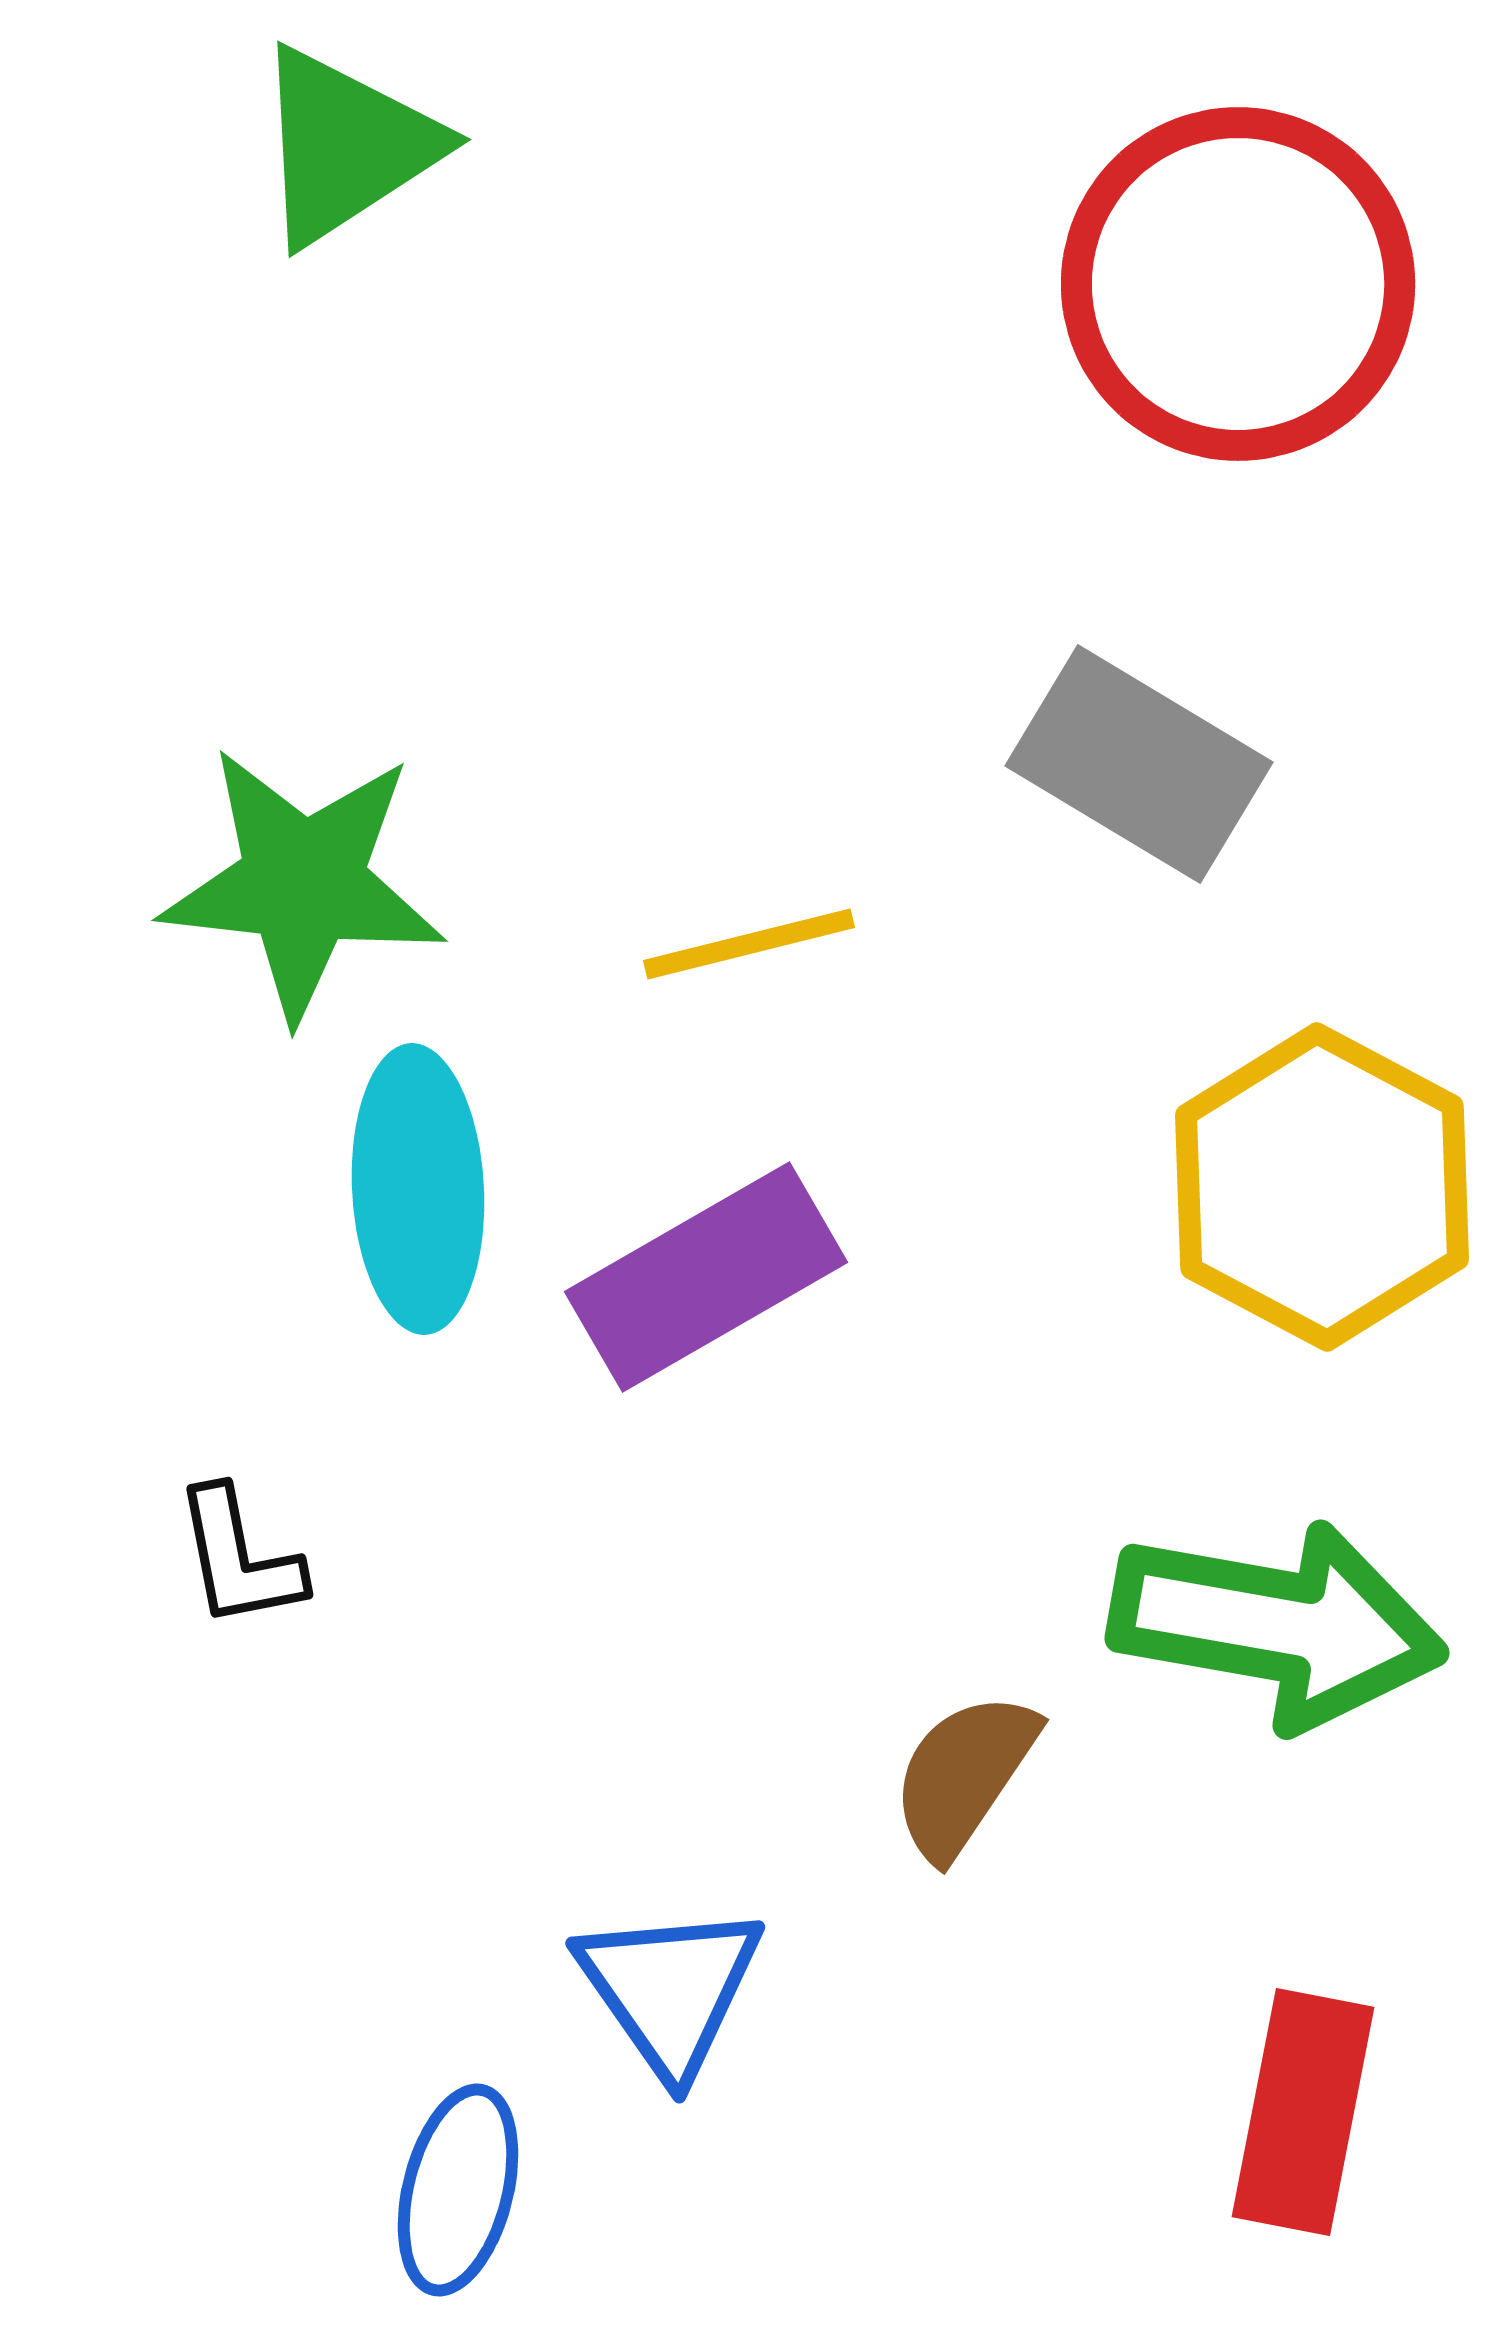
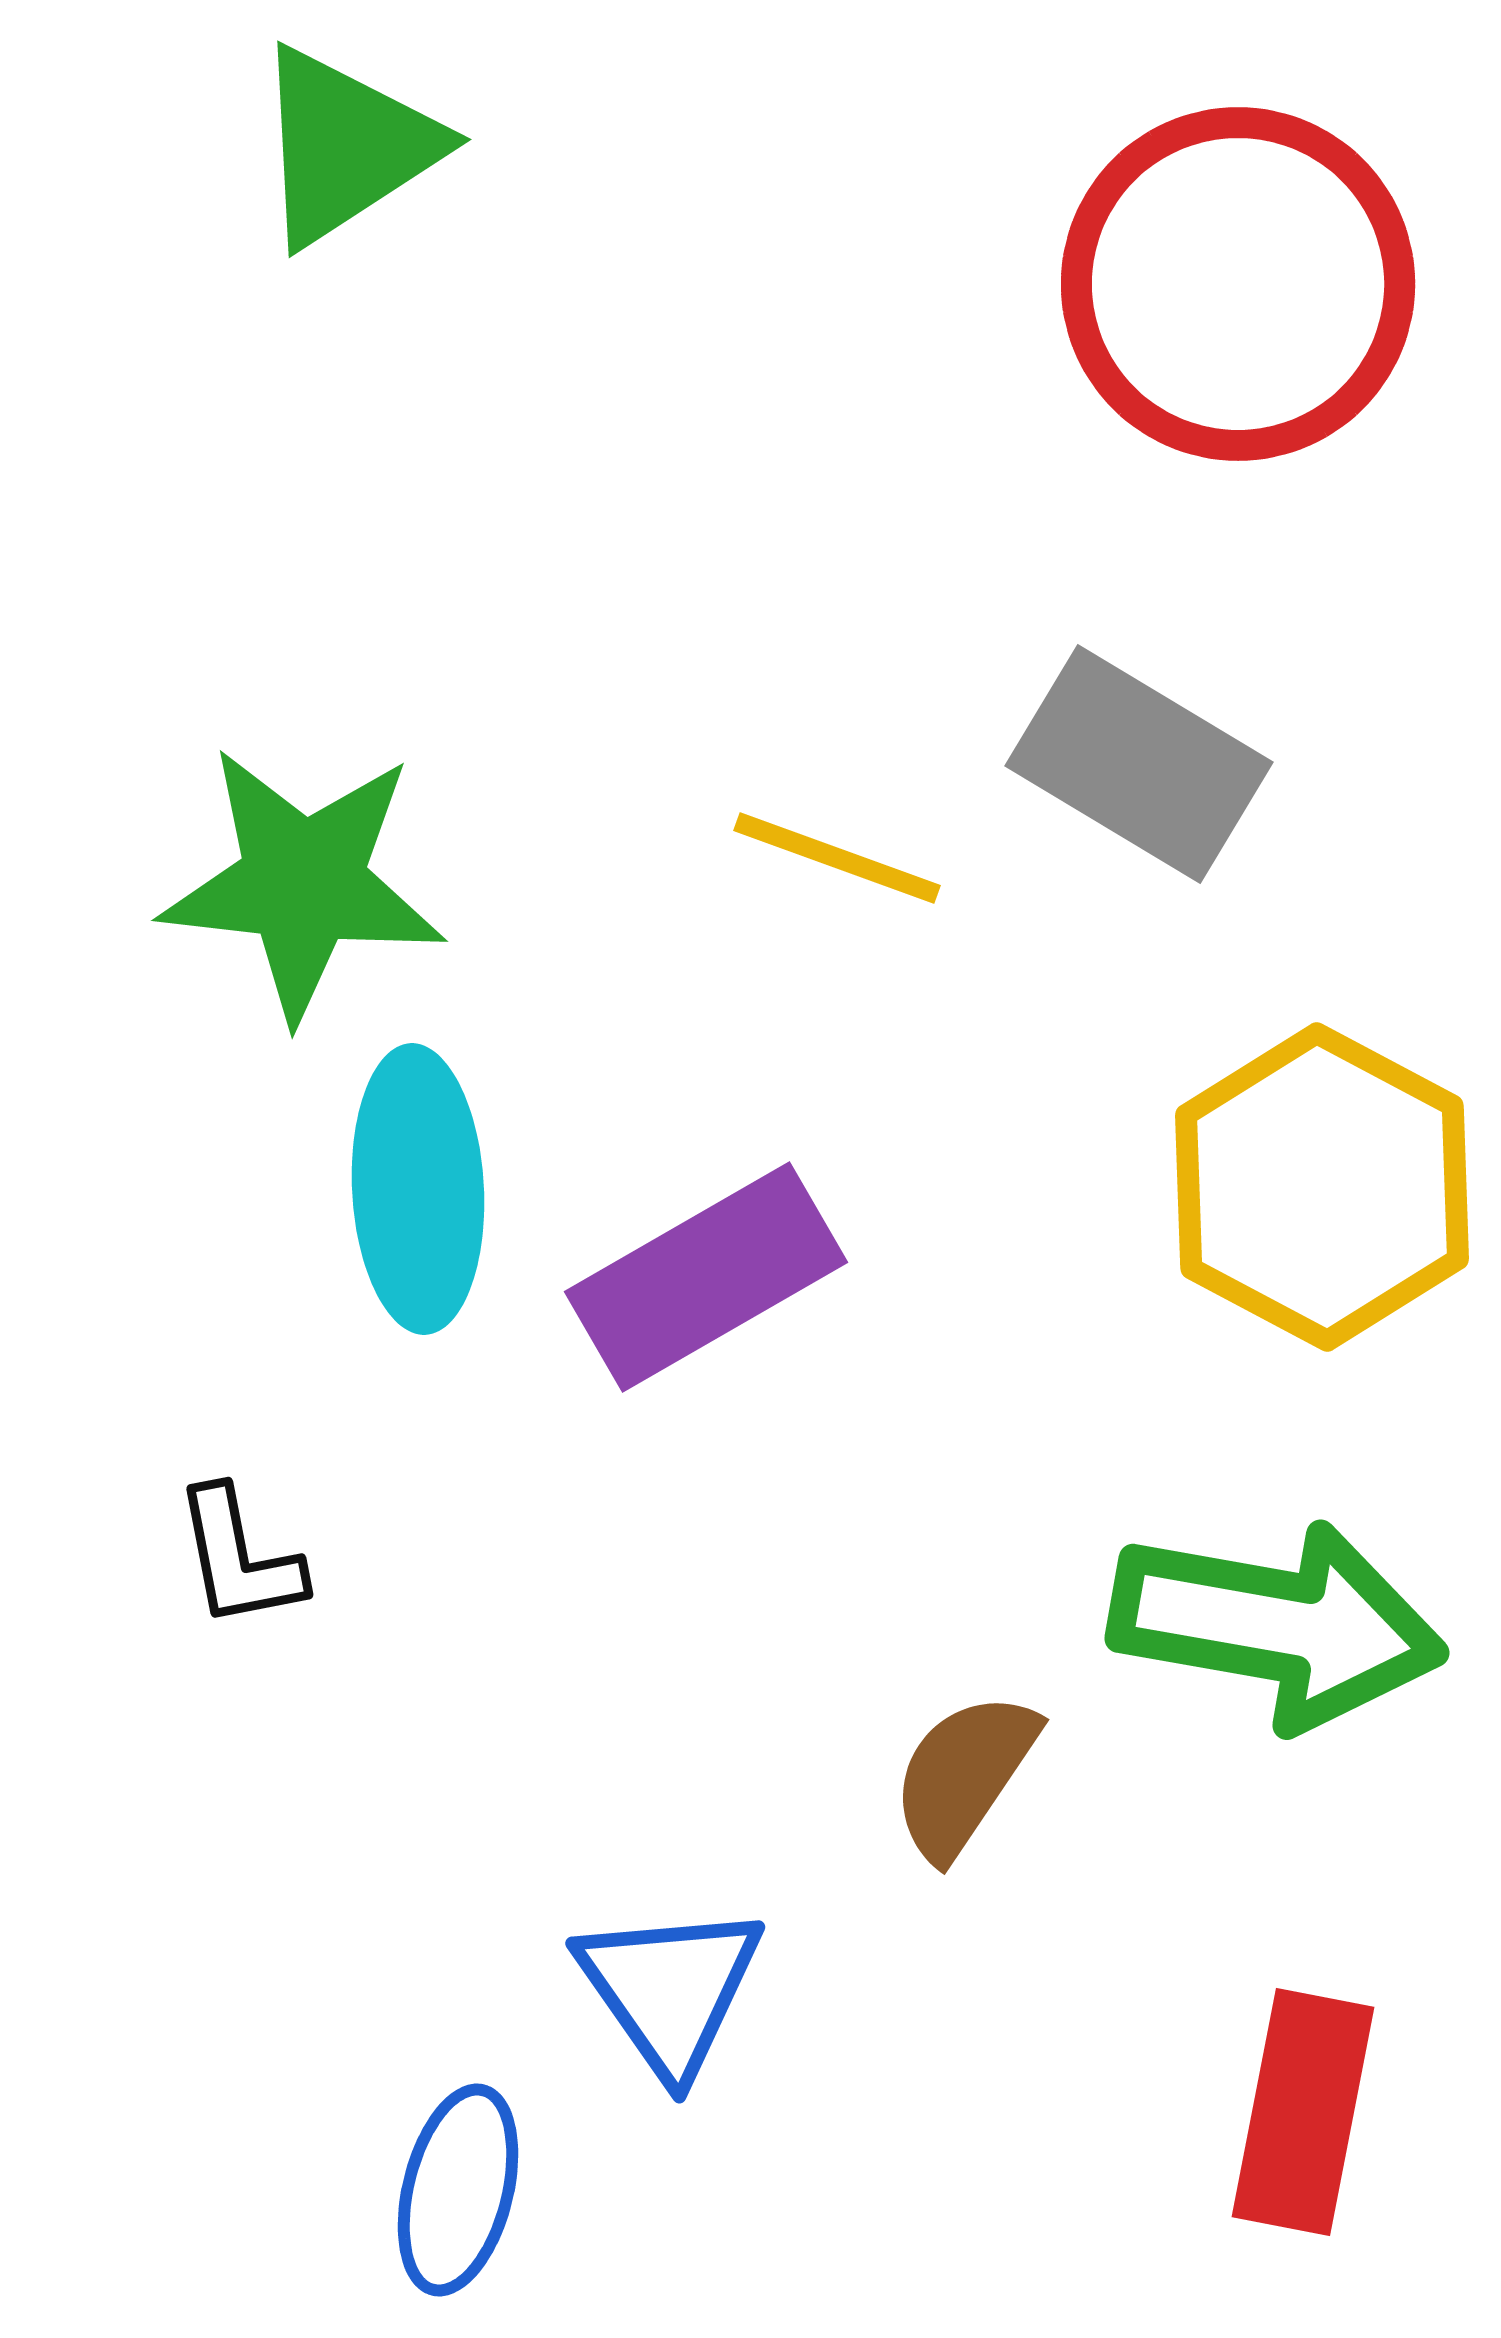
yellow line: moved 88 px right, 86 px up; rotated 34 degrees clockwise
